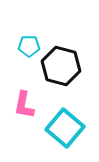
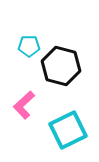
pink L-shape: rotated 36 degrees clockwise
cyan square: moved 3 px right, 2 px down; rotated 24 degrees clockwise
